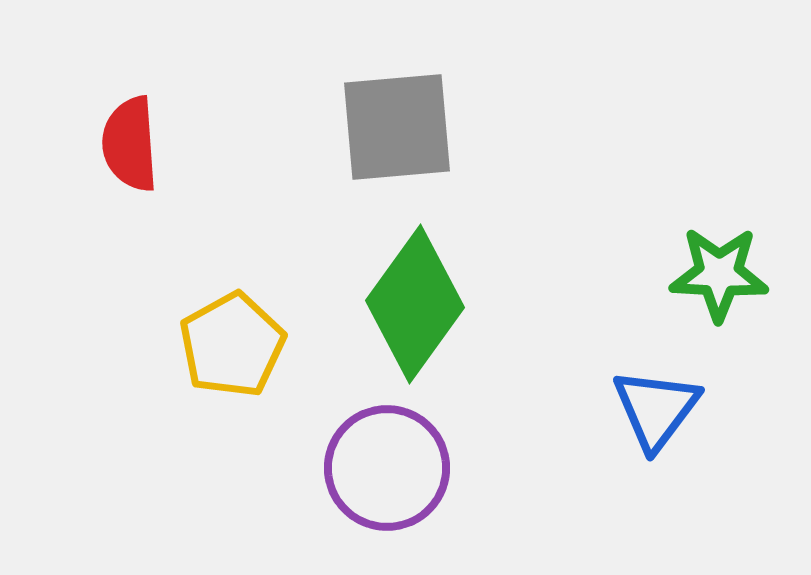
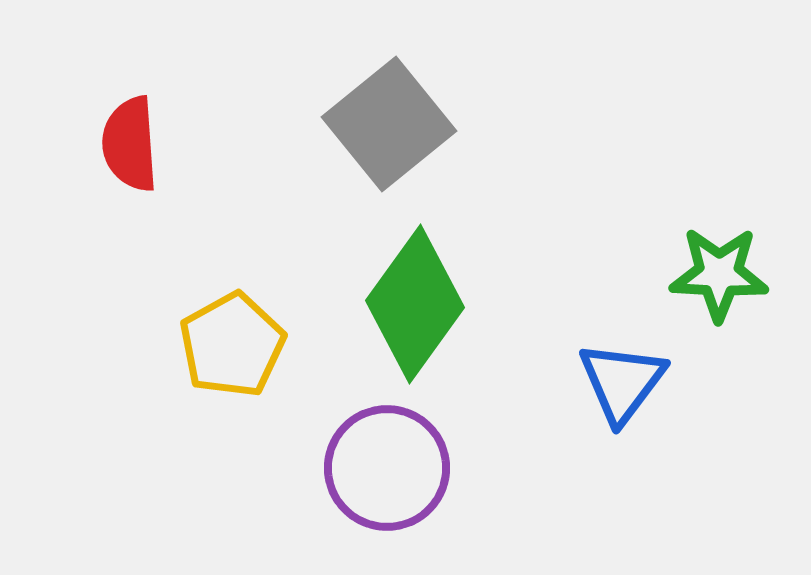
gray square: moved 8 px left, 3 px up; rotated 34 degrees counterclockwise
blue triangle: moved 34 px left, 27 px up
